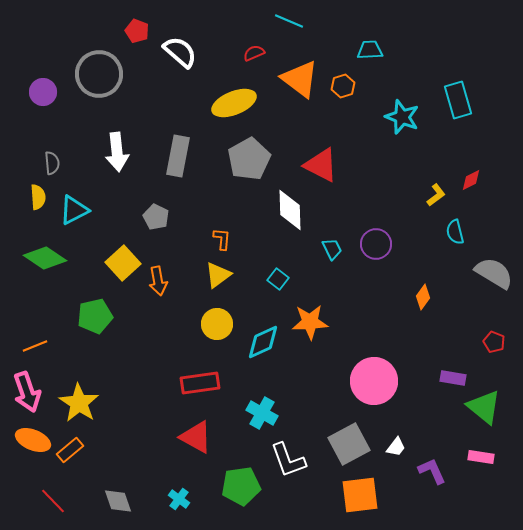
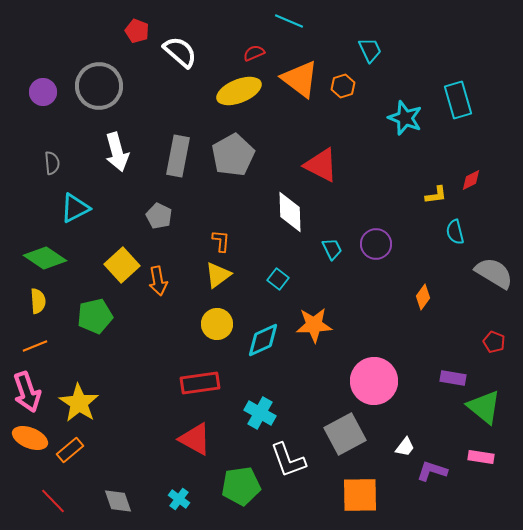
cyan trapezoid at (370, 50): rotated 68 degrees clockwise
gray circle at (99, 74): moved 12 px down
yellow ellipse at (234, 103): moved 5 px right, 12 px up
cyan star at (402, 117): moved 3 px right, 1 px down
white arrow at (117, 152): rotated 9 degrees counterclockwise
gray pentagon at (249, 159): moved 16 px left, 4 px up
yellow L-shape at (436, 195): rotated 30 degrees clockwise
yellow semicircle at (38, 197): moved 104 px down
cyan triangle at (74, 210): moved 1 px right, 2 px up
white diamond at (290, 210): moved 2 px down
gray pentagon at (156, 217): moved 3 px right, 1 px up
orange L-shape at (222, 239): moved 1 px left, 2 px down
yellow square at (123, 263): moved 1 px left, 2 px down
orange star at (310, 322): moved 4 px right, 3 px down
cyan diamond at (263, 342): moved 2 px up
cyan cross at (262, 413): moved 2 px left
red triangle at (196, 437): moved 1 px left, 2 px down
orange ellipse at (33, 440): moved 3 px left, 2 px up
gray square at (349, 444): moved 4 px left, 10 px up
white trapezoid at (396, 447): moved 9 px right
purple L-shape at (432, 471): rotated 48 degrees counterclockwise
orange square at (360, 495): rotated 6 degrees clockwise
